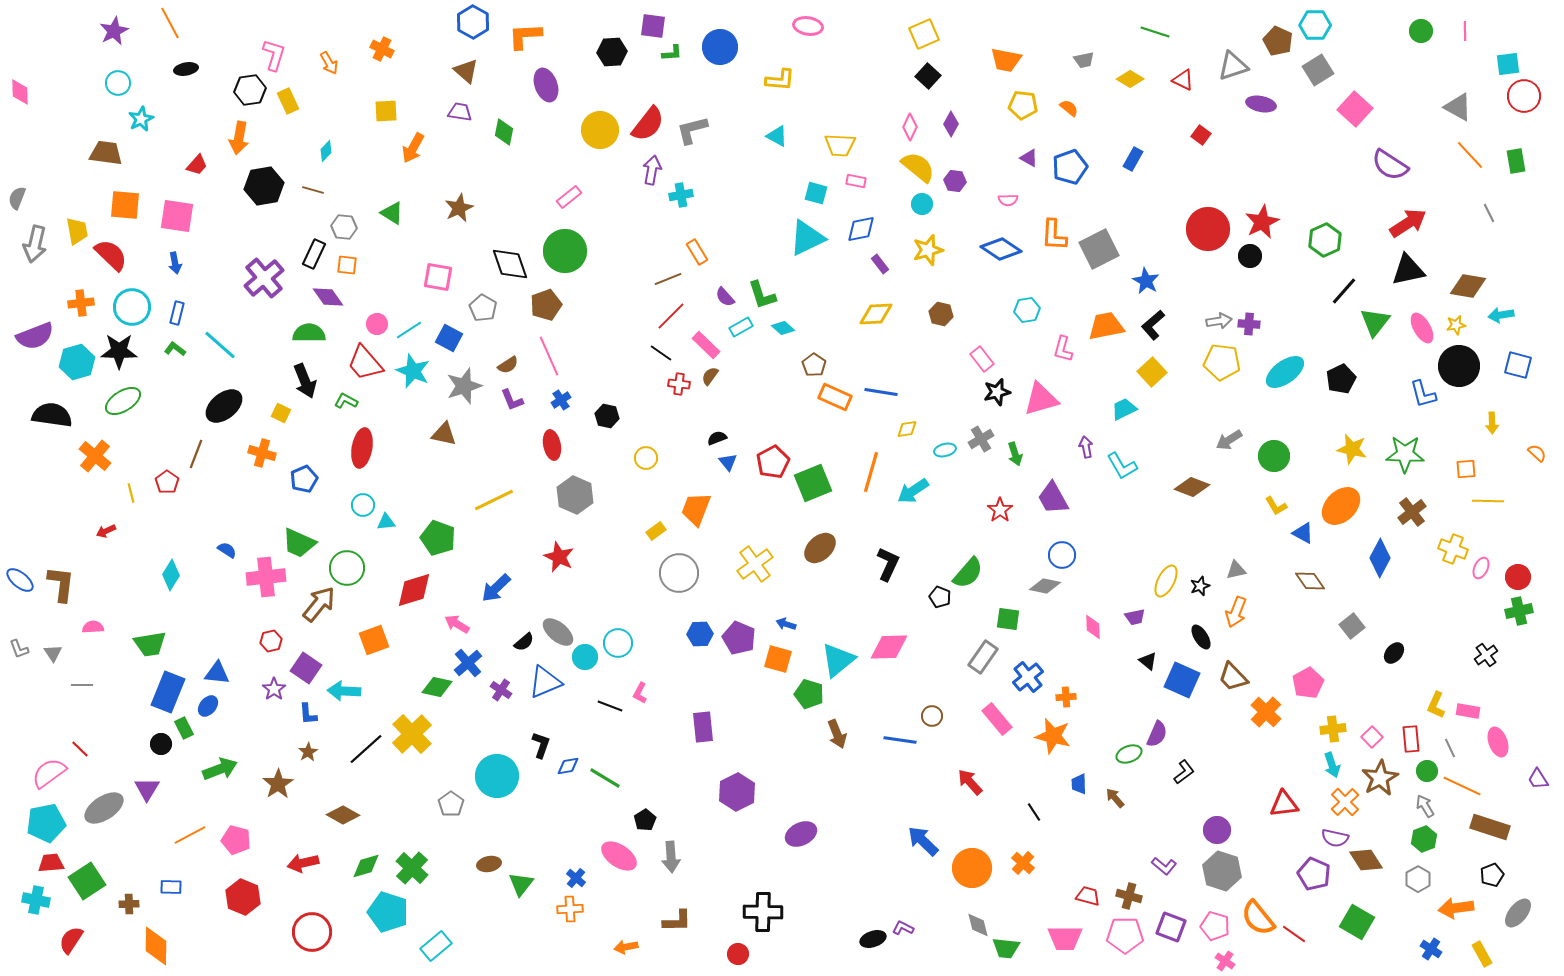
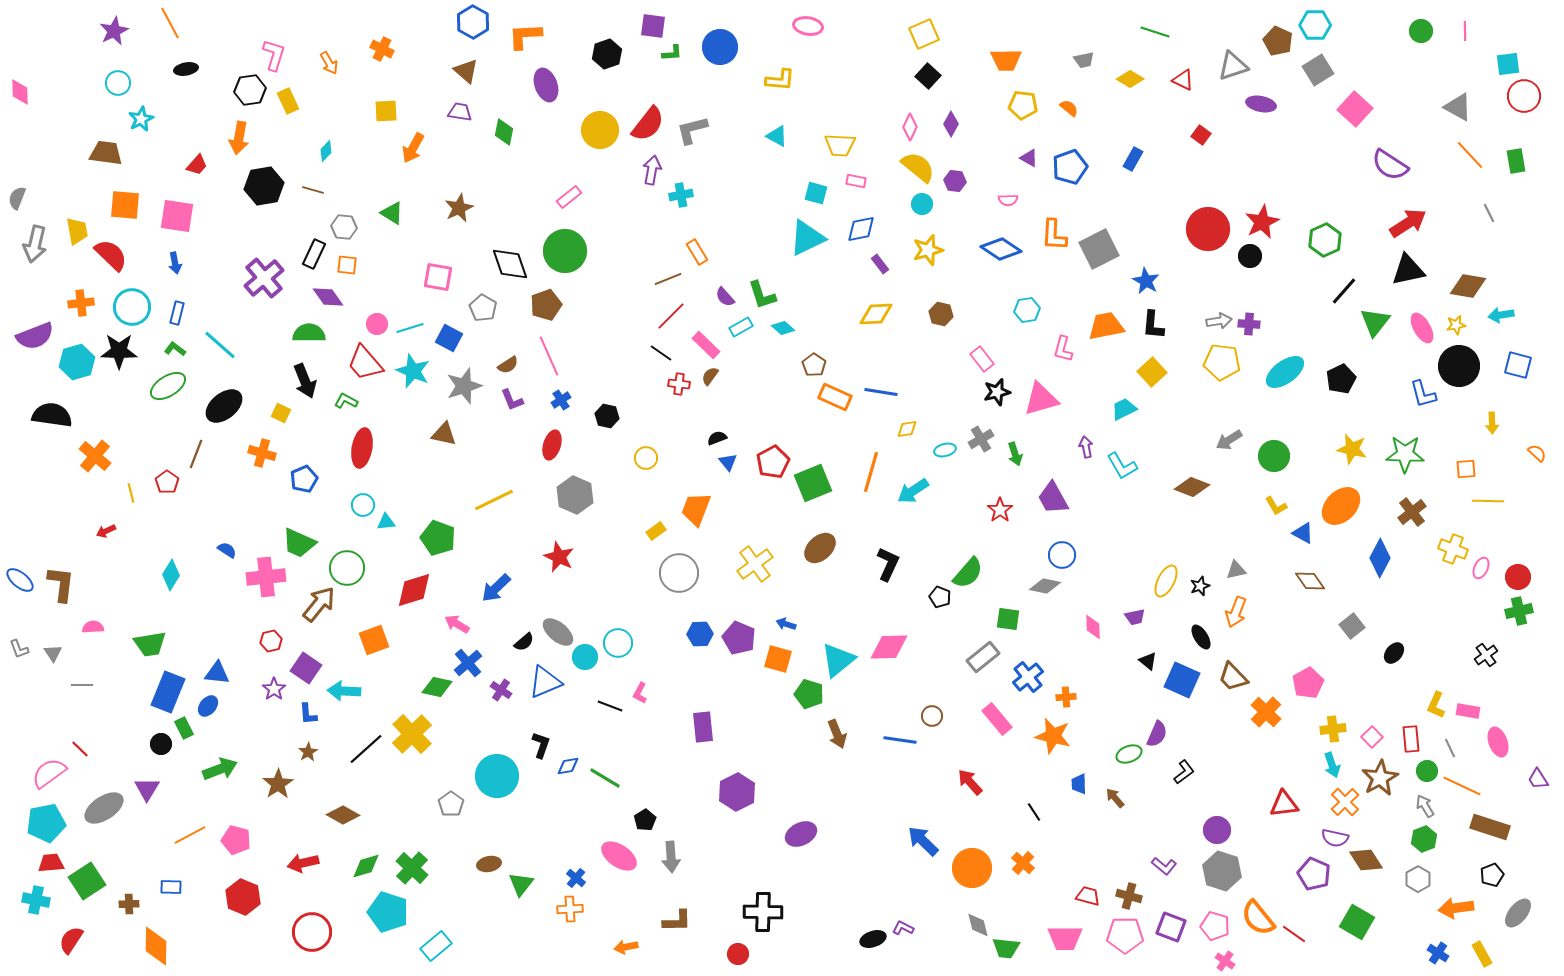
black hexagon at (612, 52): moved 5 px left, 2 px down; rotated 16 degrees counterclockwise
orange trapezoid at (1006, 60): rotated 12 degrees counterclockwise
black L-shape at (1153, 325): rotated 44 degrees counterclockwise
cyan line at (409, 330): moved 1 px right, 2 px up; rotated 16 degrees clockwise
green ellipse at (123, 401): moved 45 px right, 15 px up
red ellipse at (552, 445): rotated 28 degrees clockwise
gray rectangle at (983, 657): rotated 16 degrees clockwise
blue cross at (1431, 949): moved 7 px right, 4 px down
